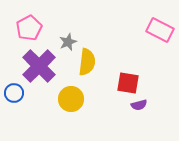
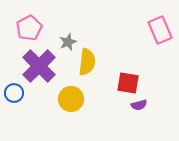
pink rectangle: rotated 40 degrees clockwise
